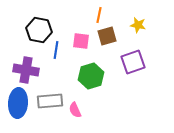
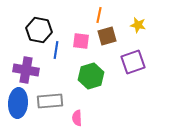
pink semicircle: moved 2 px right, 8 px down; rotated 21 degrees clockwise
